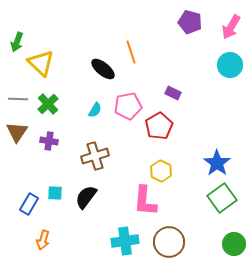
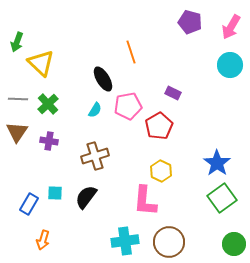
black ellipse: moved 10 px down; rotated 20 degrees clockwise
